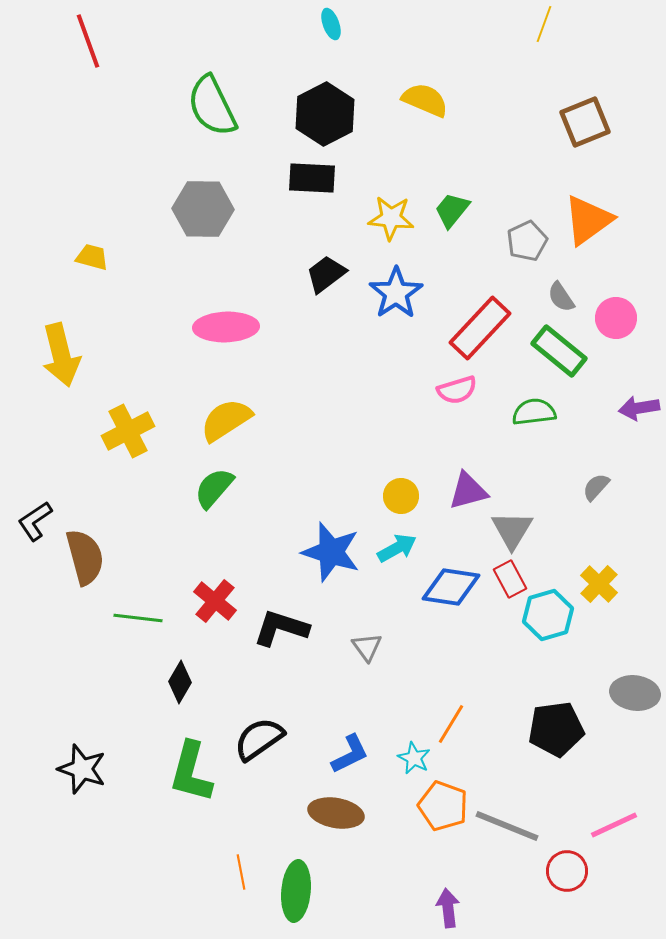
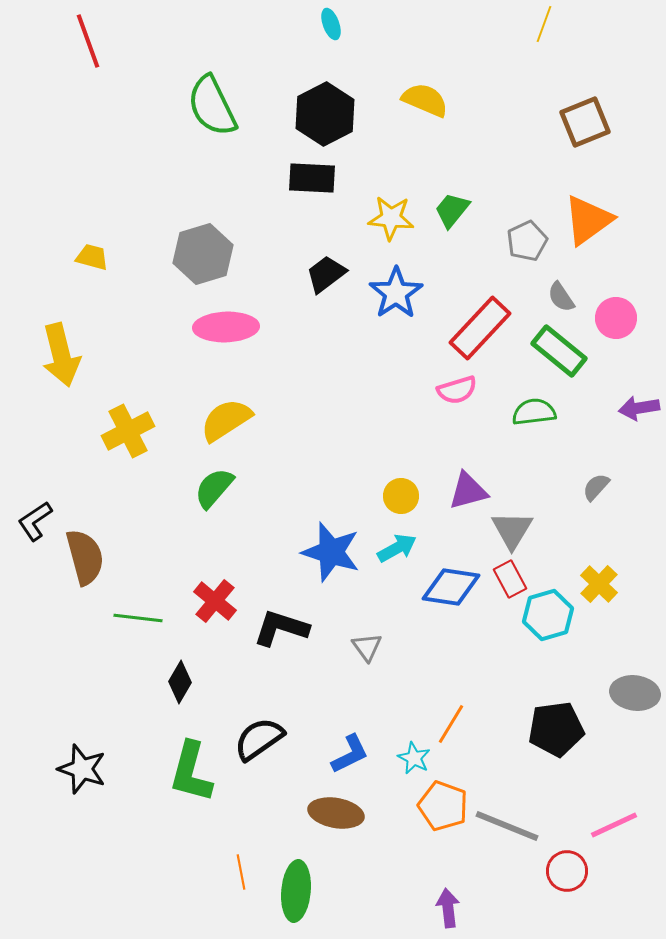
gray hexagon at (203, 209): moved 45 px down; rotated 18 degrees counterclockwise
